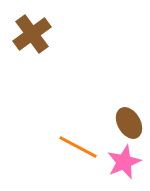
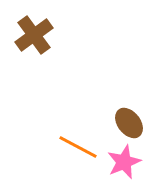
brown cross: moved 2 px right, 1 px down
brown ellipse: rotated 8 degrees counterclockwise
